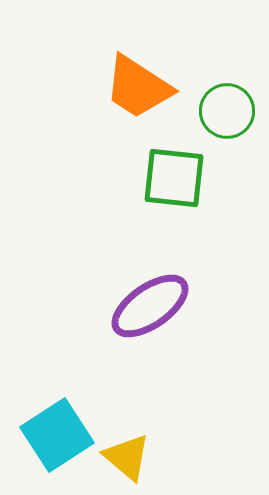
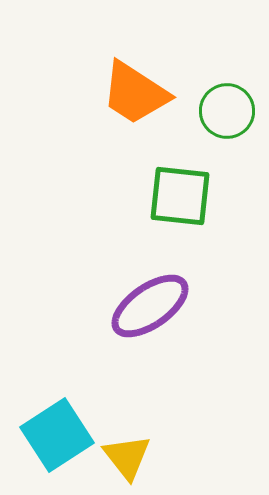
orange trapezoid: moved 3 px left, 6 px down
green square: moved 6 px right, 18 px down
yellow triangle: rotated 12 degrees clockwise
